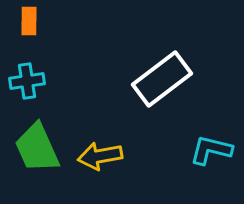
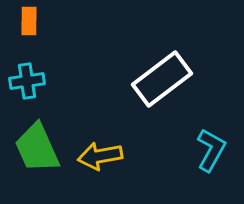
cyan L-shape: rotated 105 degrees clockwise
